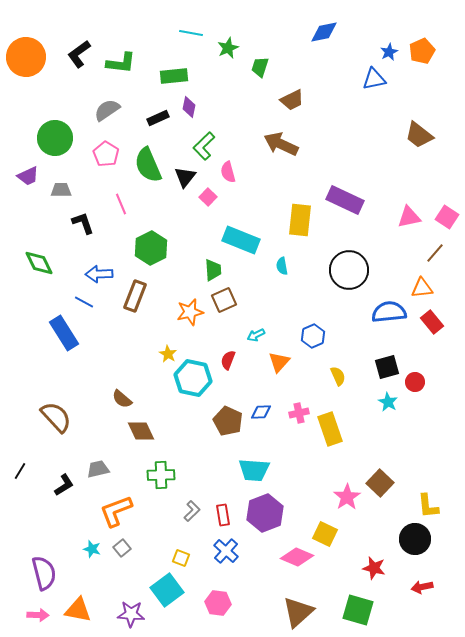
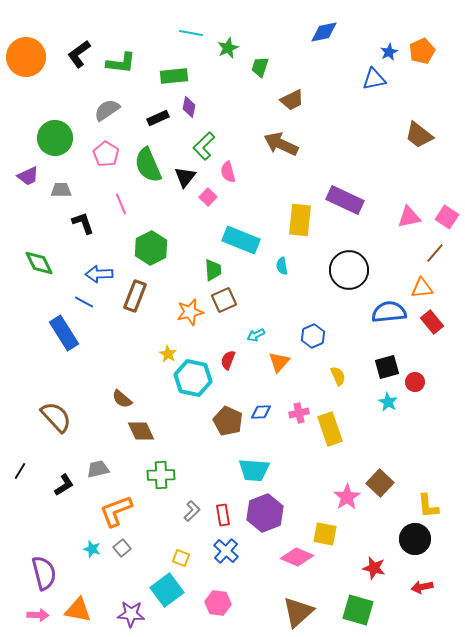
yellow square at (325, 534): rotated 15 degrees counterclockwise
